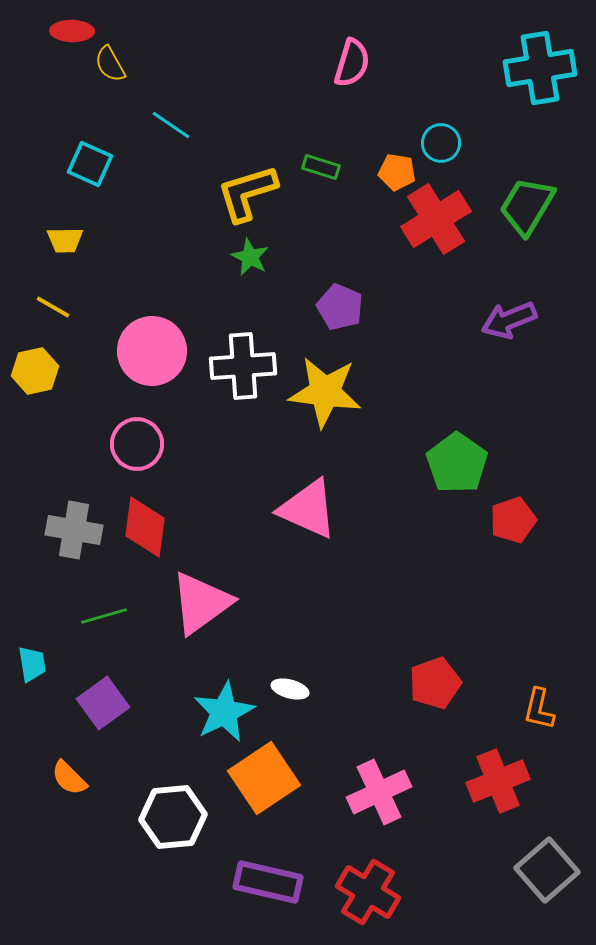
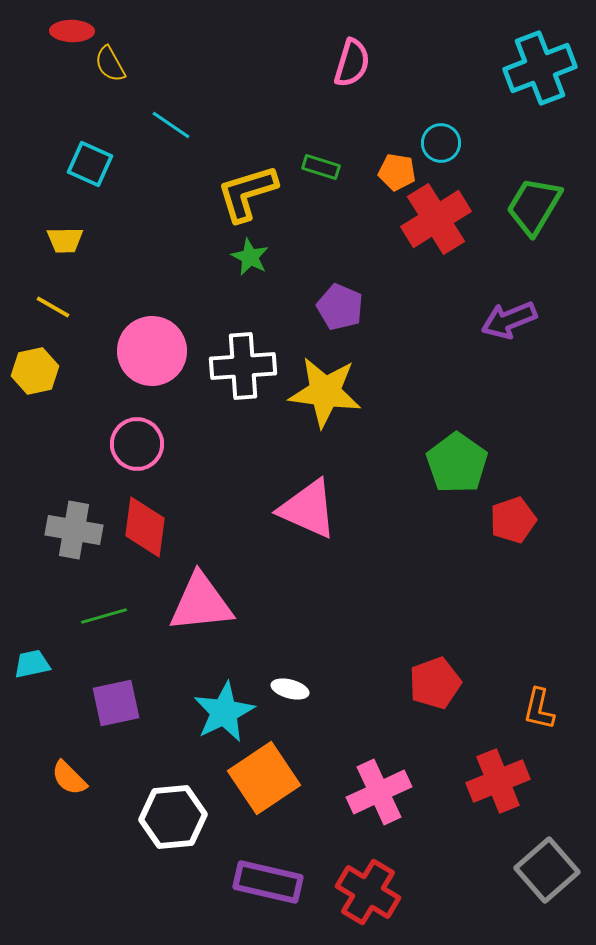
cyan cross at (540, 68): rotated 12 degrees counterclockwise
green trapezoid at (527, 206): moved 7 px right
pink triangle at (201, 603): rotated 30 degrees clockwise
cyan trapezoid at (32, 664): rotated 93 degrees counterclockwise
purple square at (103, 703): moved 13 px right; rotated 24 degrees clockwise
